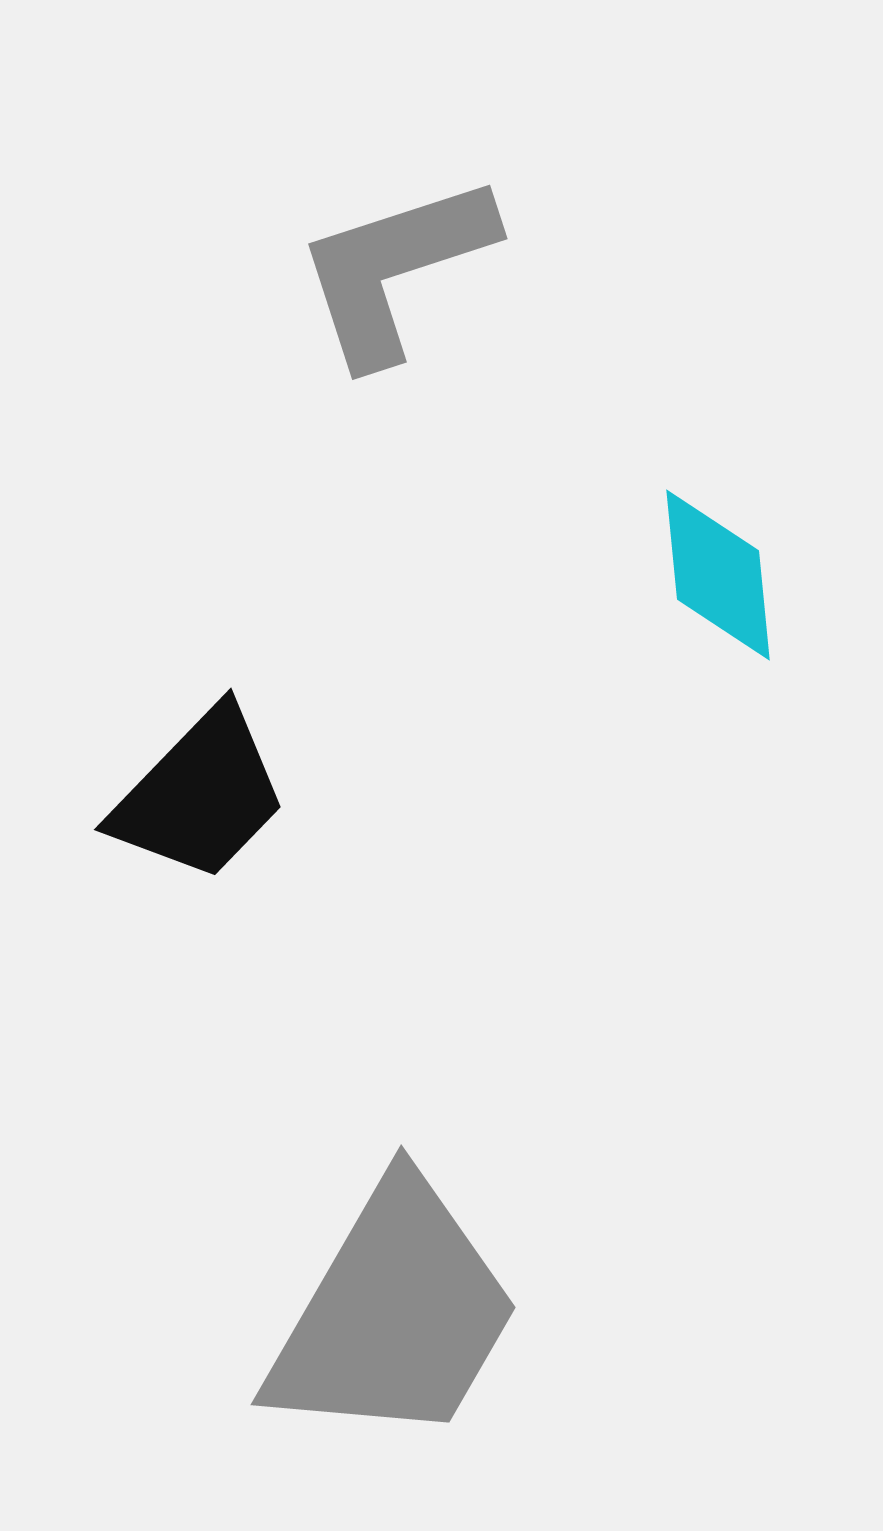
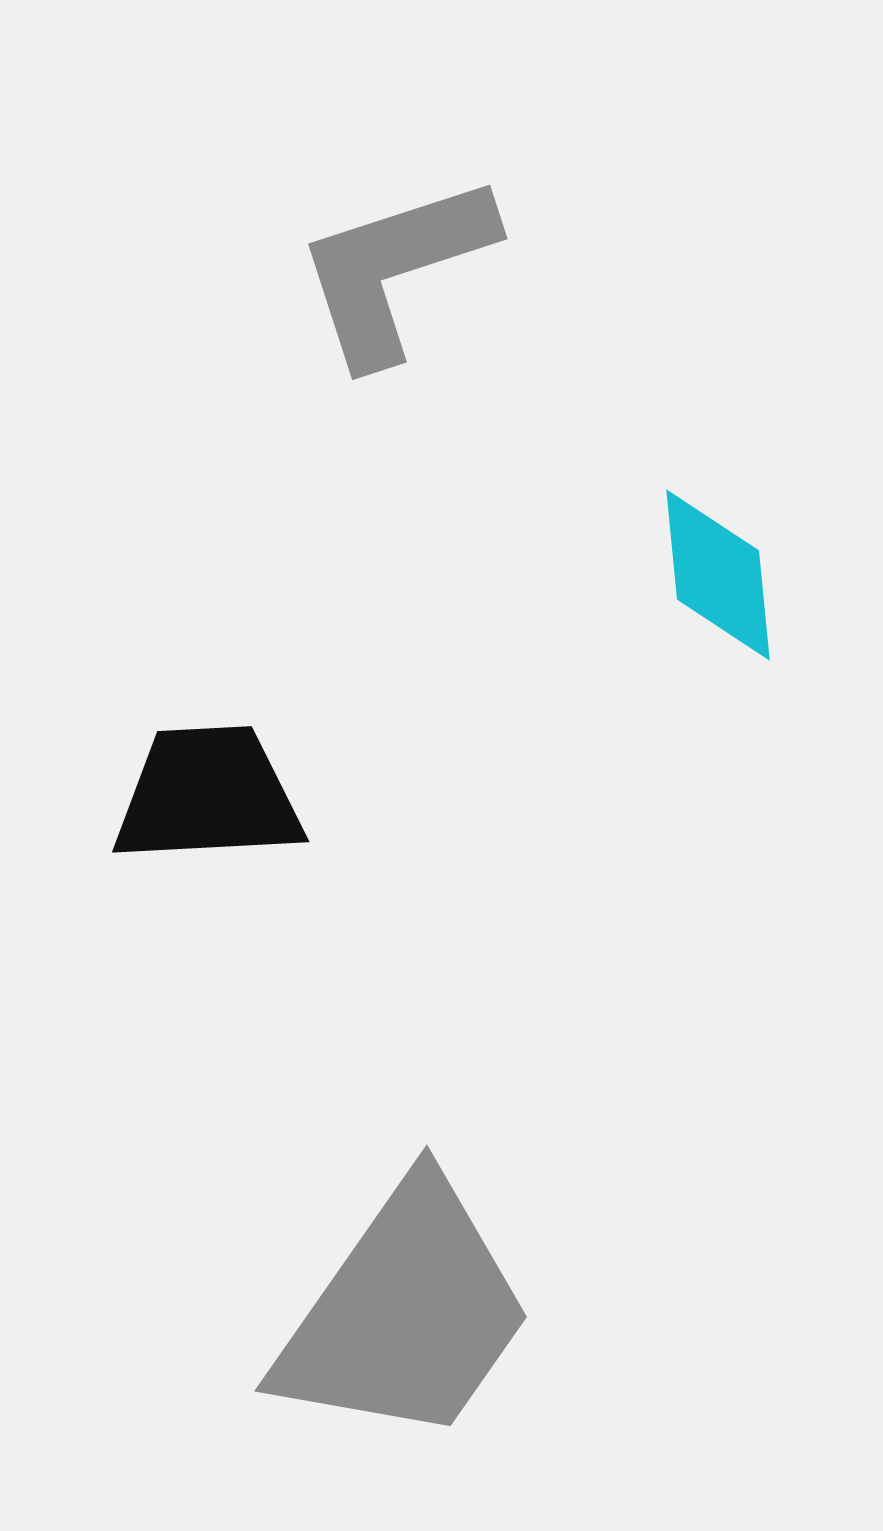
black trapezoid: moved 8 px right; rotated 137 degrees counterclockwise
gray trapezoid: moved 11 px right, 1 px up; rotated 5 degrees clockwise
